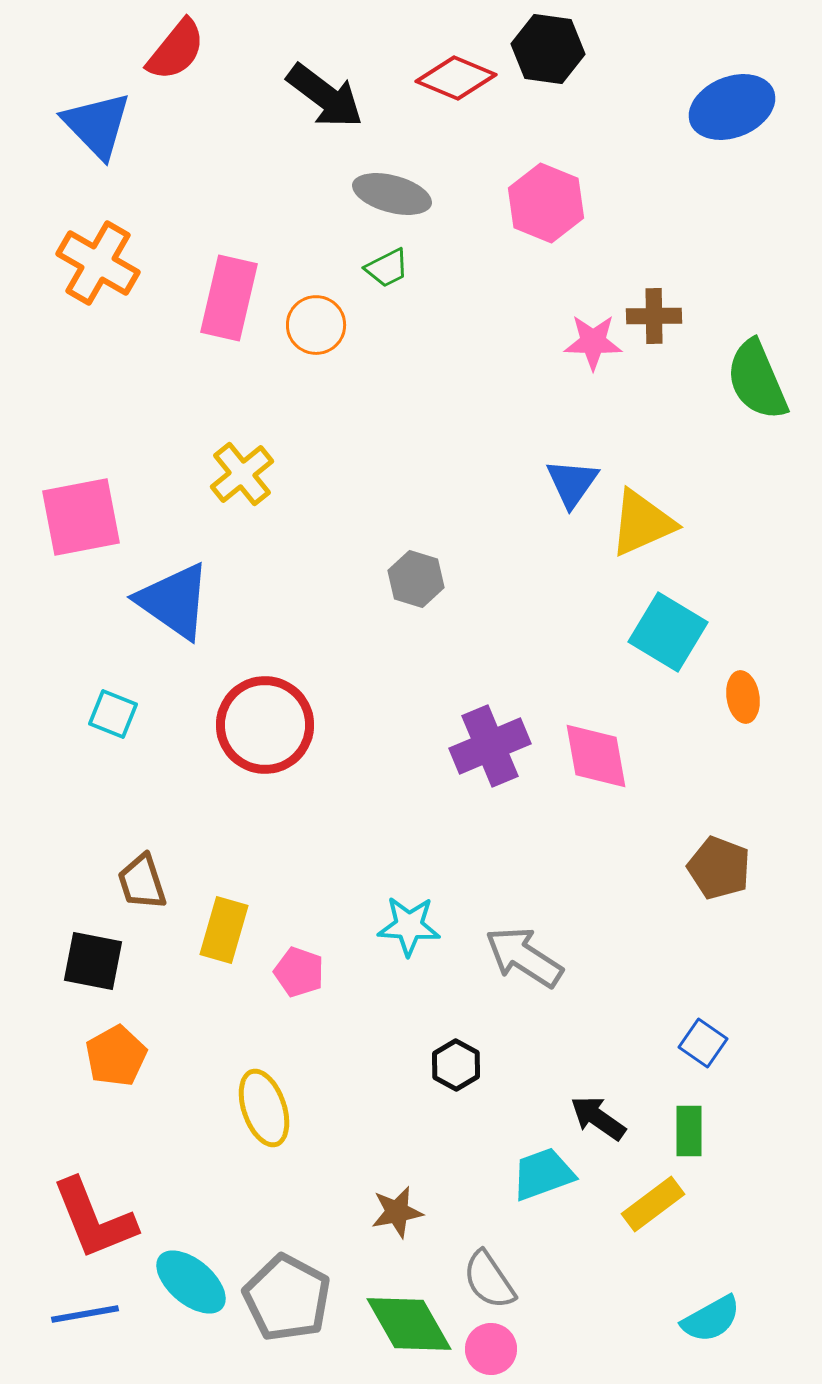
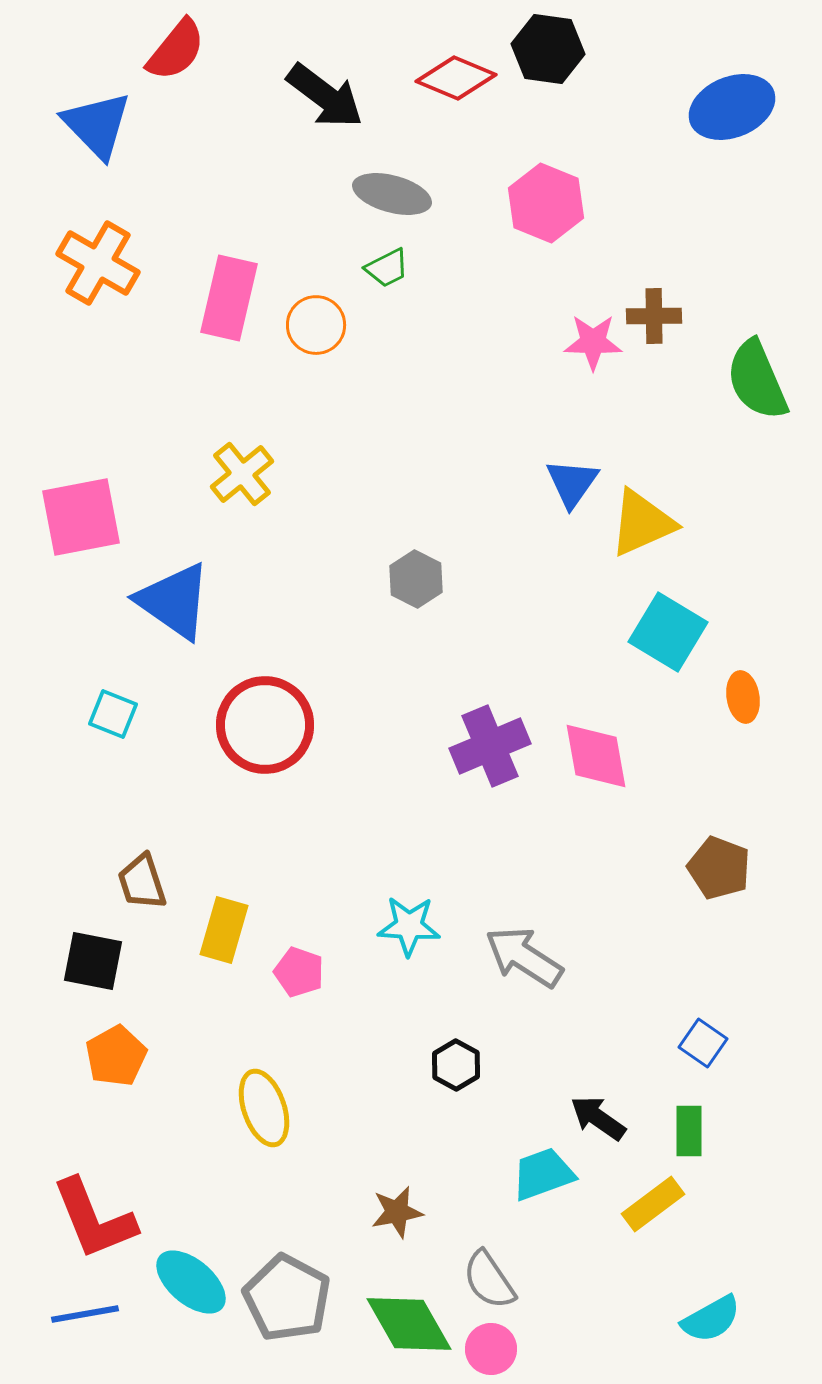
gray hexagon at (416, 579): rotated 10 degrees clockwise
